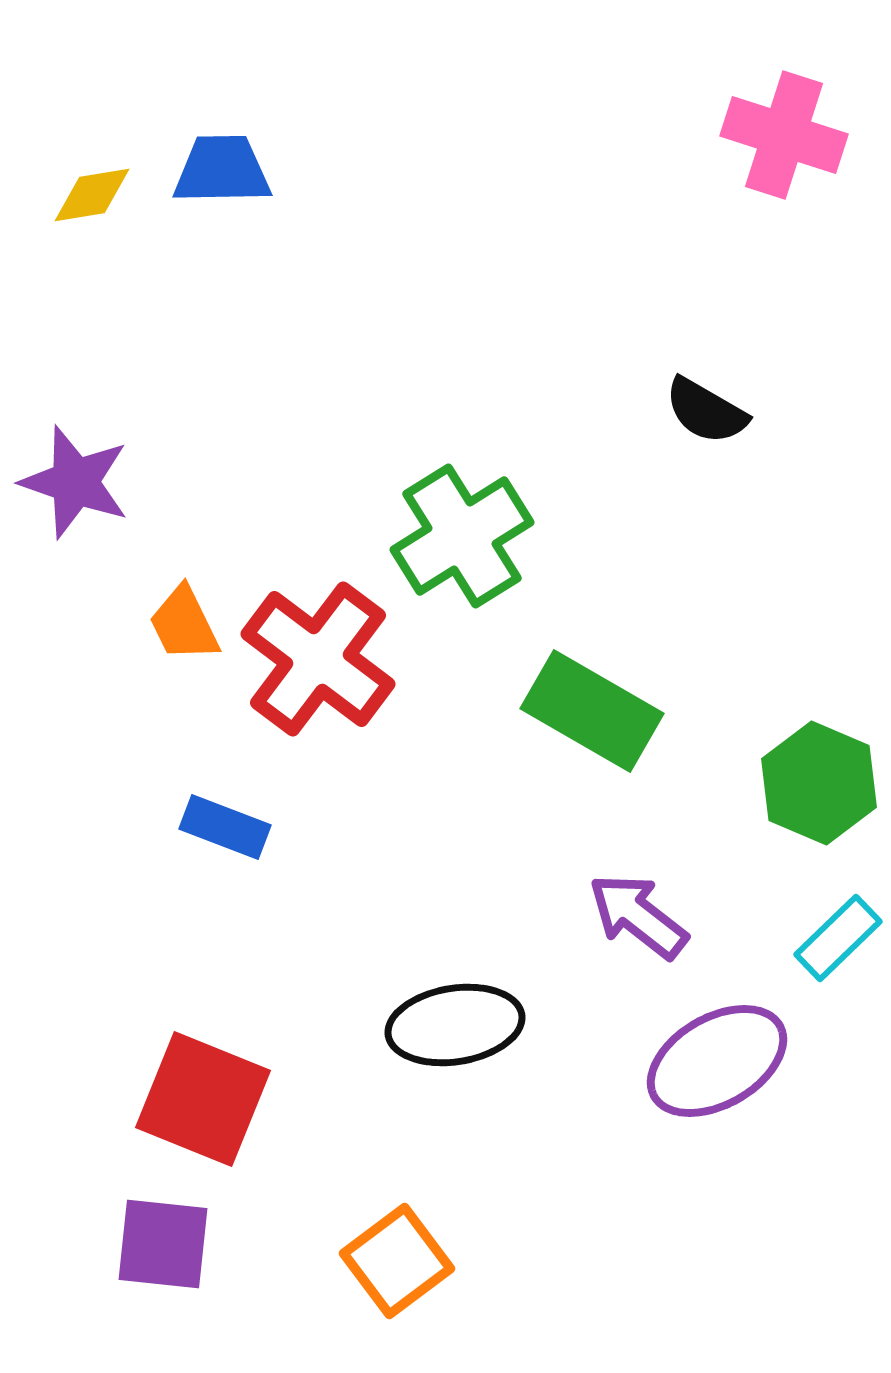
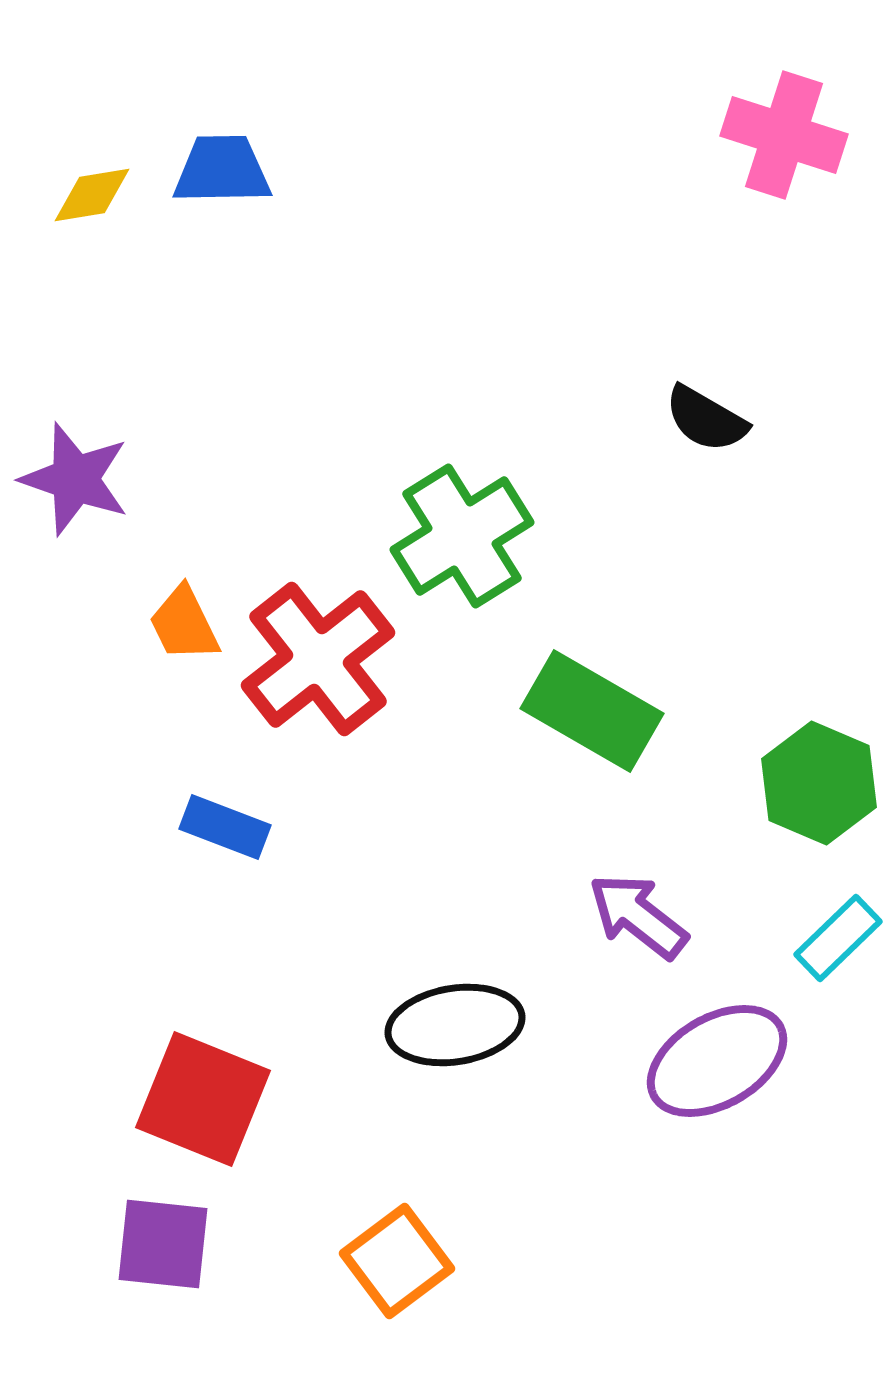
black semicircle: moved 8 px down
purple star: moved 3 px up
red cross: rotated 15 degrees clockwise
